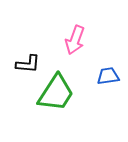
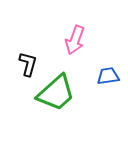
black L-shape: rotated 80 degrees counterclockwise
green trapezoid: rotated 15 degrees clockwise
